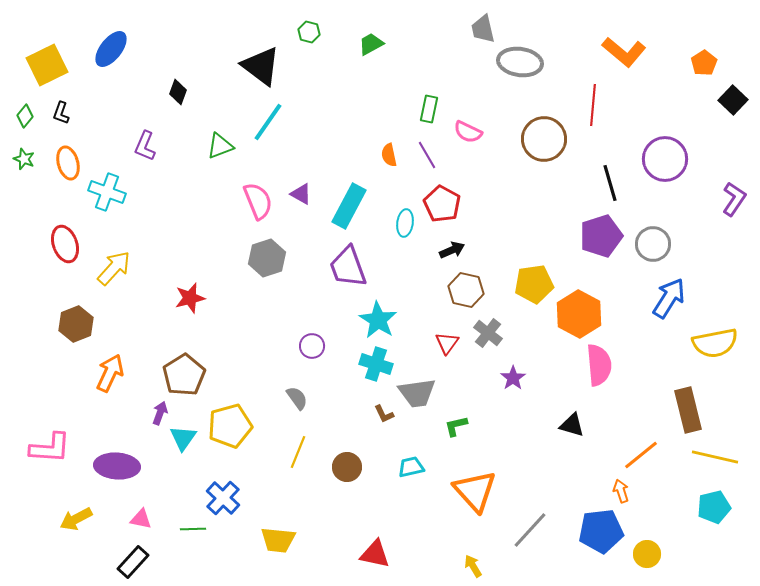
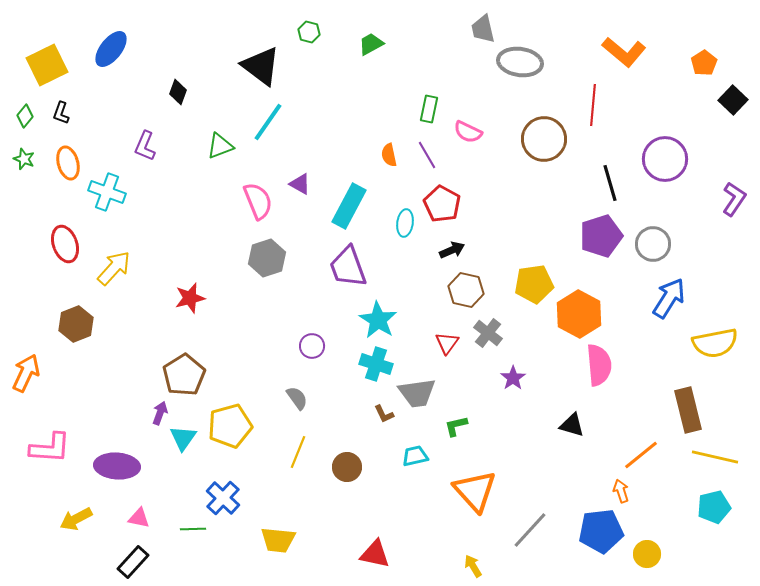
purple triangle at (301, 194): moved 1 px left, 10 px up
orange arrow at (110, 373): moved 84 px left
cyan trapezoid at (411, 467): moved 4 px right, 11 px up
pink triangle at (141, 519): moved 2 px left, 1 px up
